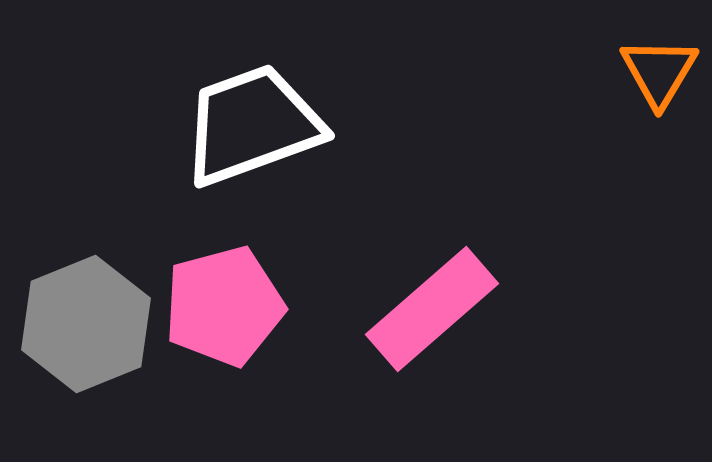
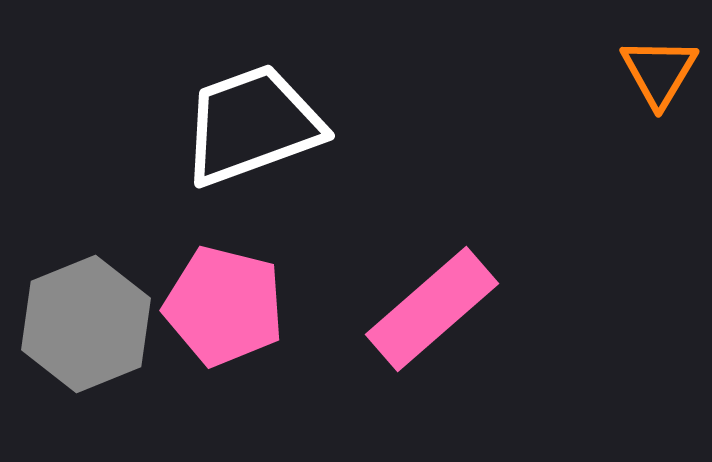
pink pentagon: rotated 29 degrees clockwise
